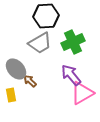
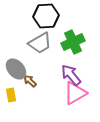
pink triangle: moved 7 px left
